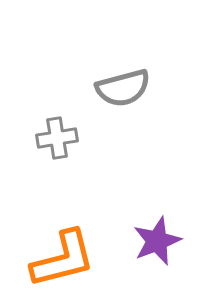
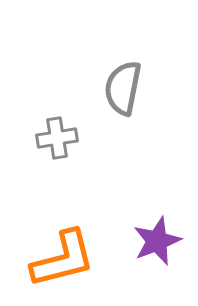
gray semicircle: rotated 116 degrees clockwise
